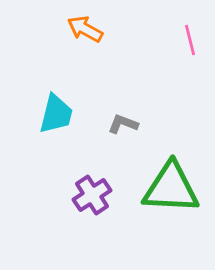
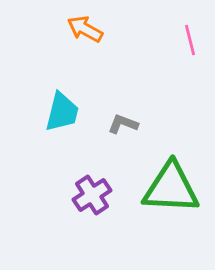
cyan trapezoid: moved 6 px right, 2 px up
